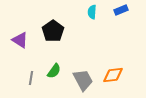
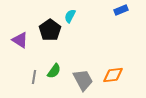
cyan semicircle: moved 22 px left, 4 px down; rotated 24 degrees clockwise
black pentagon: moved 3 px left, 1 px up
gray line: moved 3 px right, 1 px up
